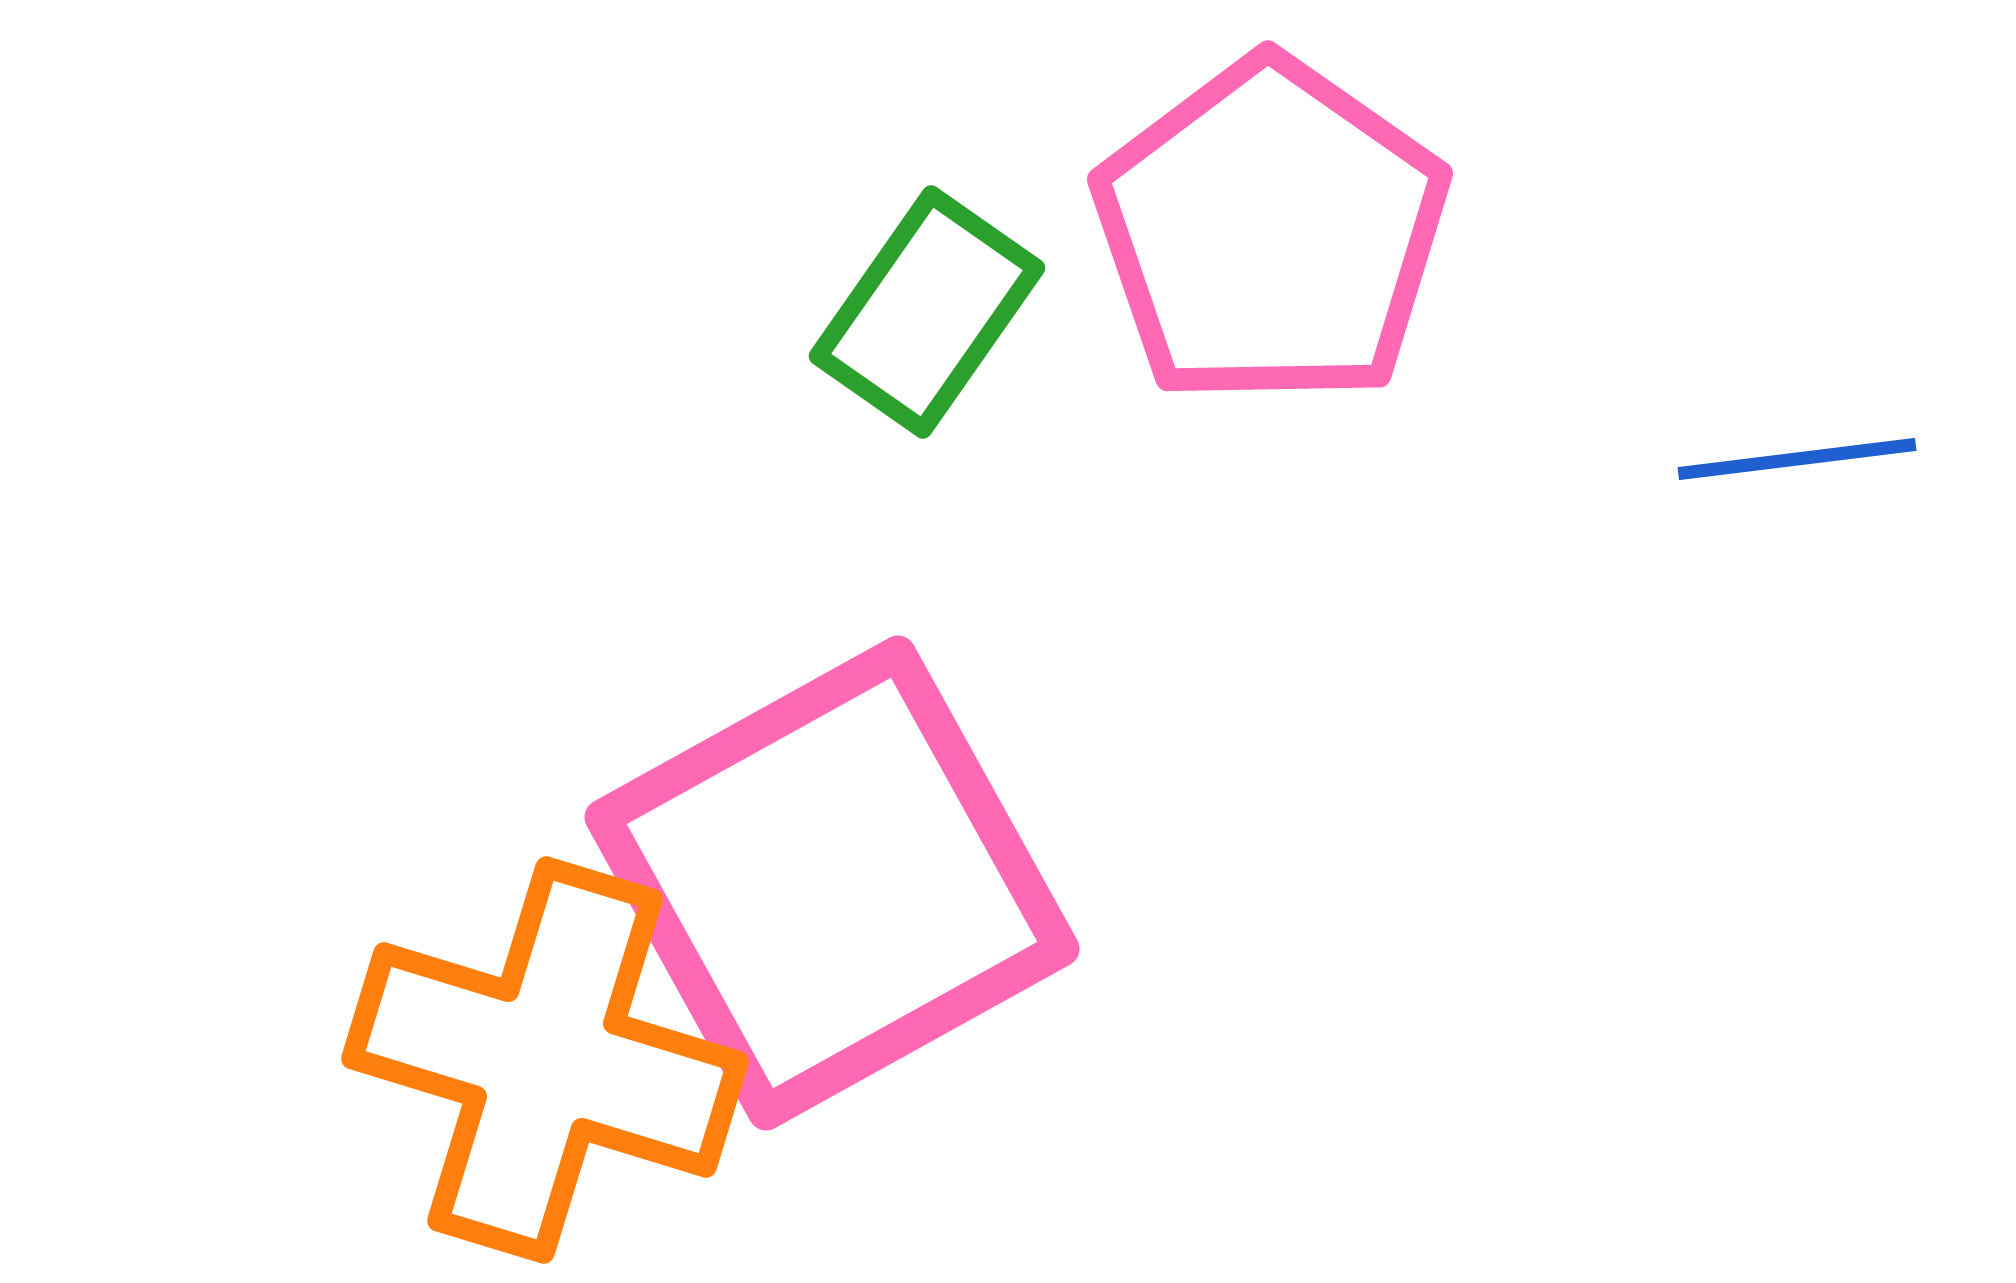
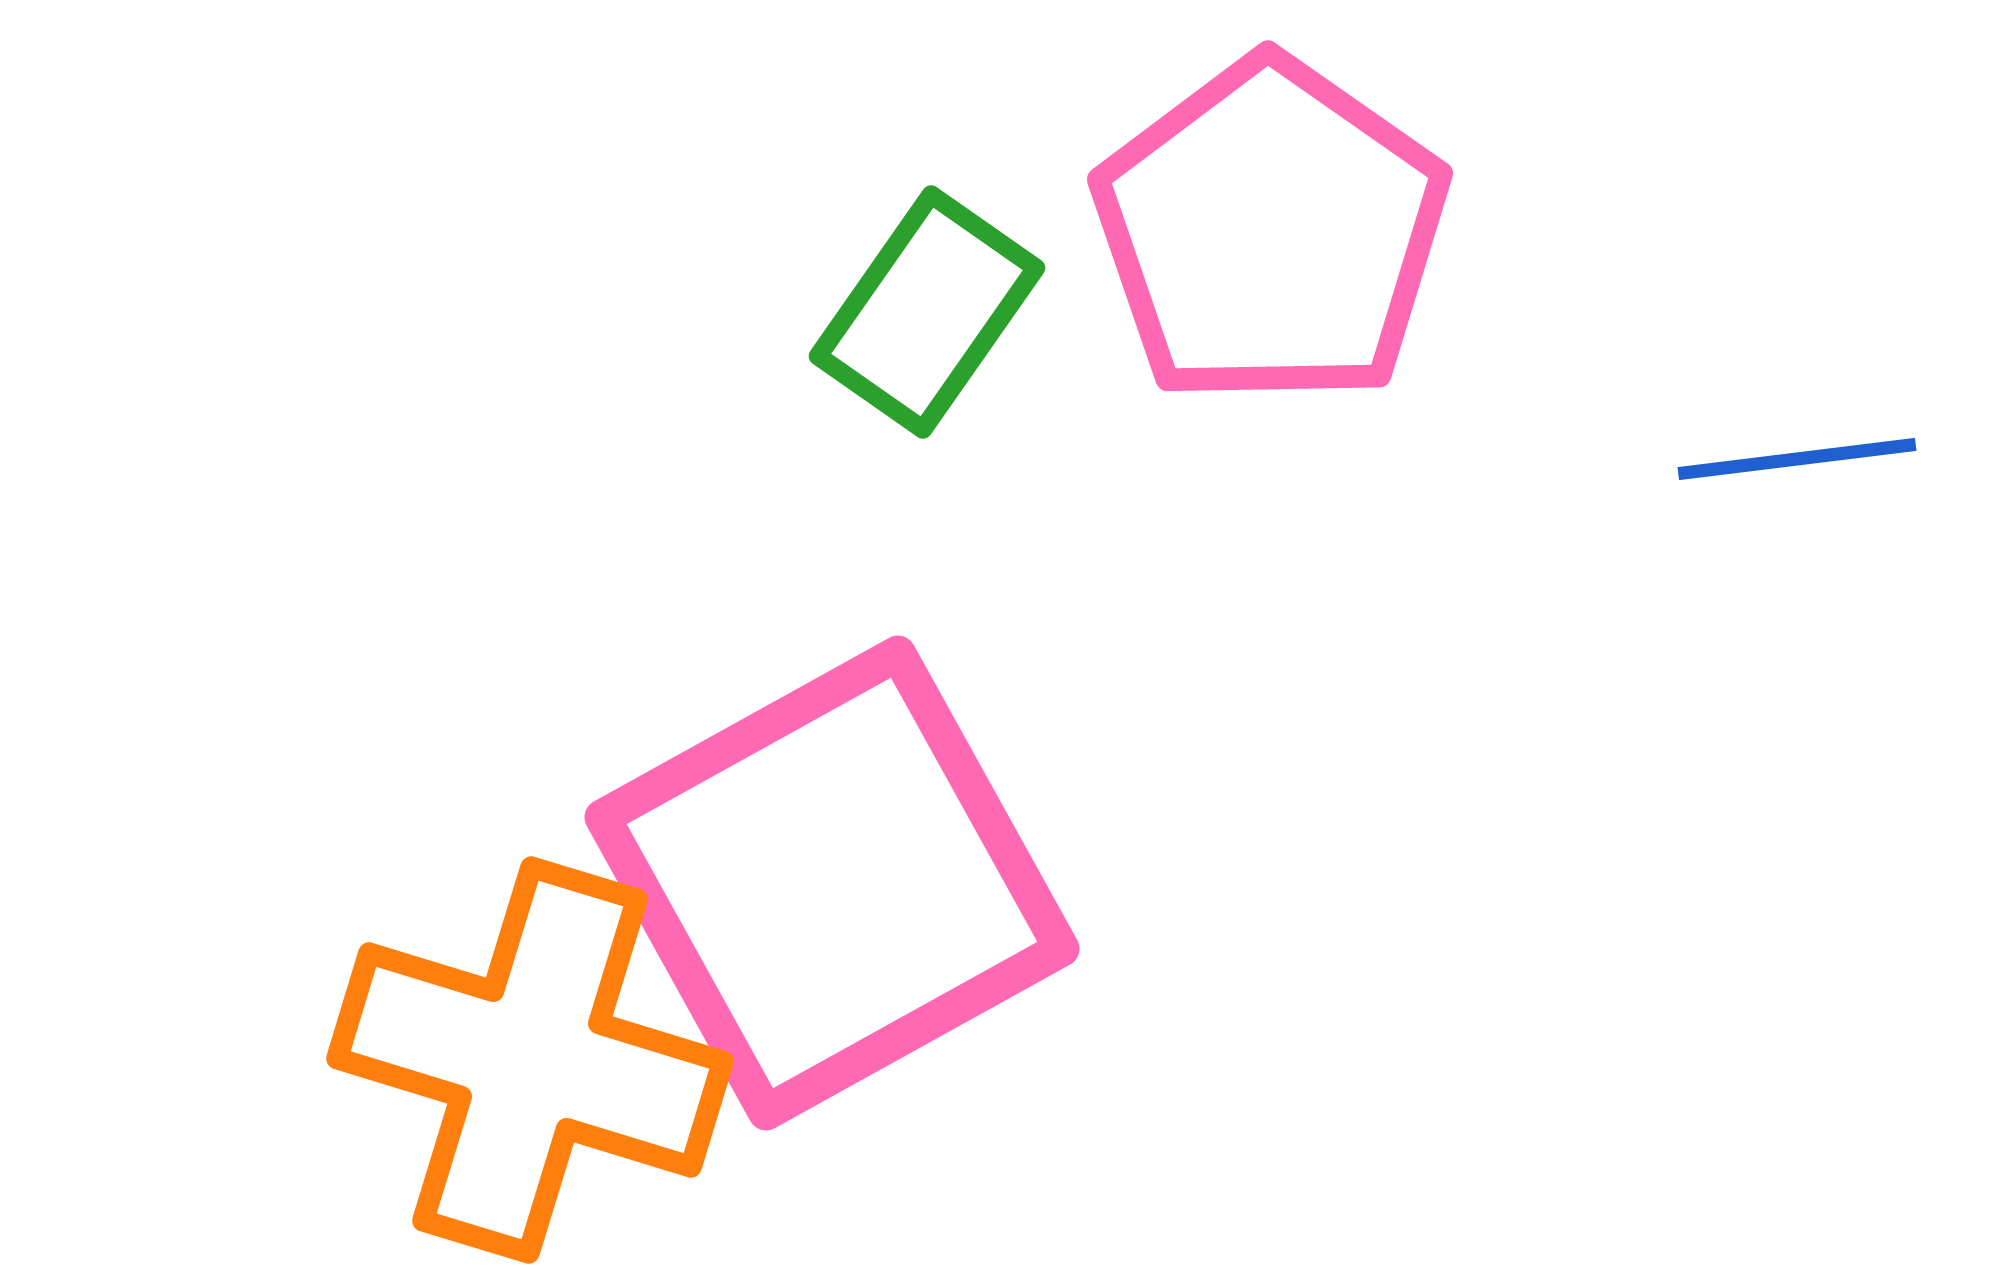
orange cross: moved 15 px left
